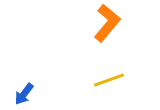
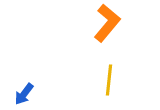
yellow line: rotated 64 degrees counterclockwise
